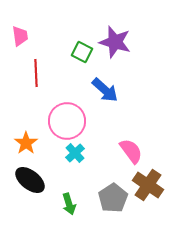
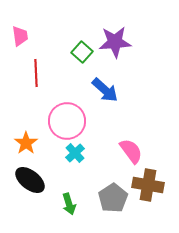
purple star: rotated 20 degrees counterclockwise
green square: rotated 15 degrees clockwise
brown cross: rotated 24 degrees counterclockwise
